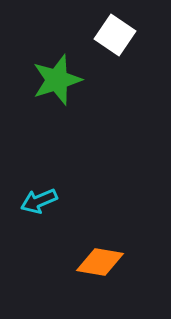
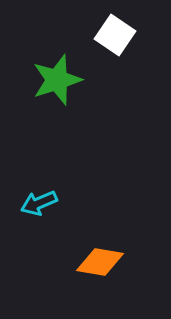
cyan arrow: moved 2 px down
